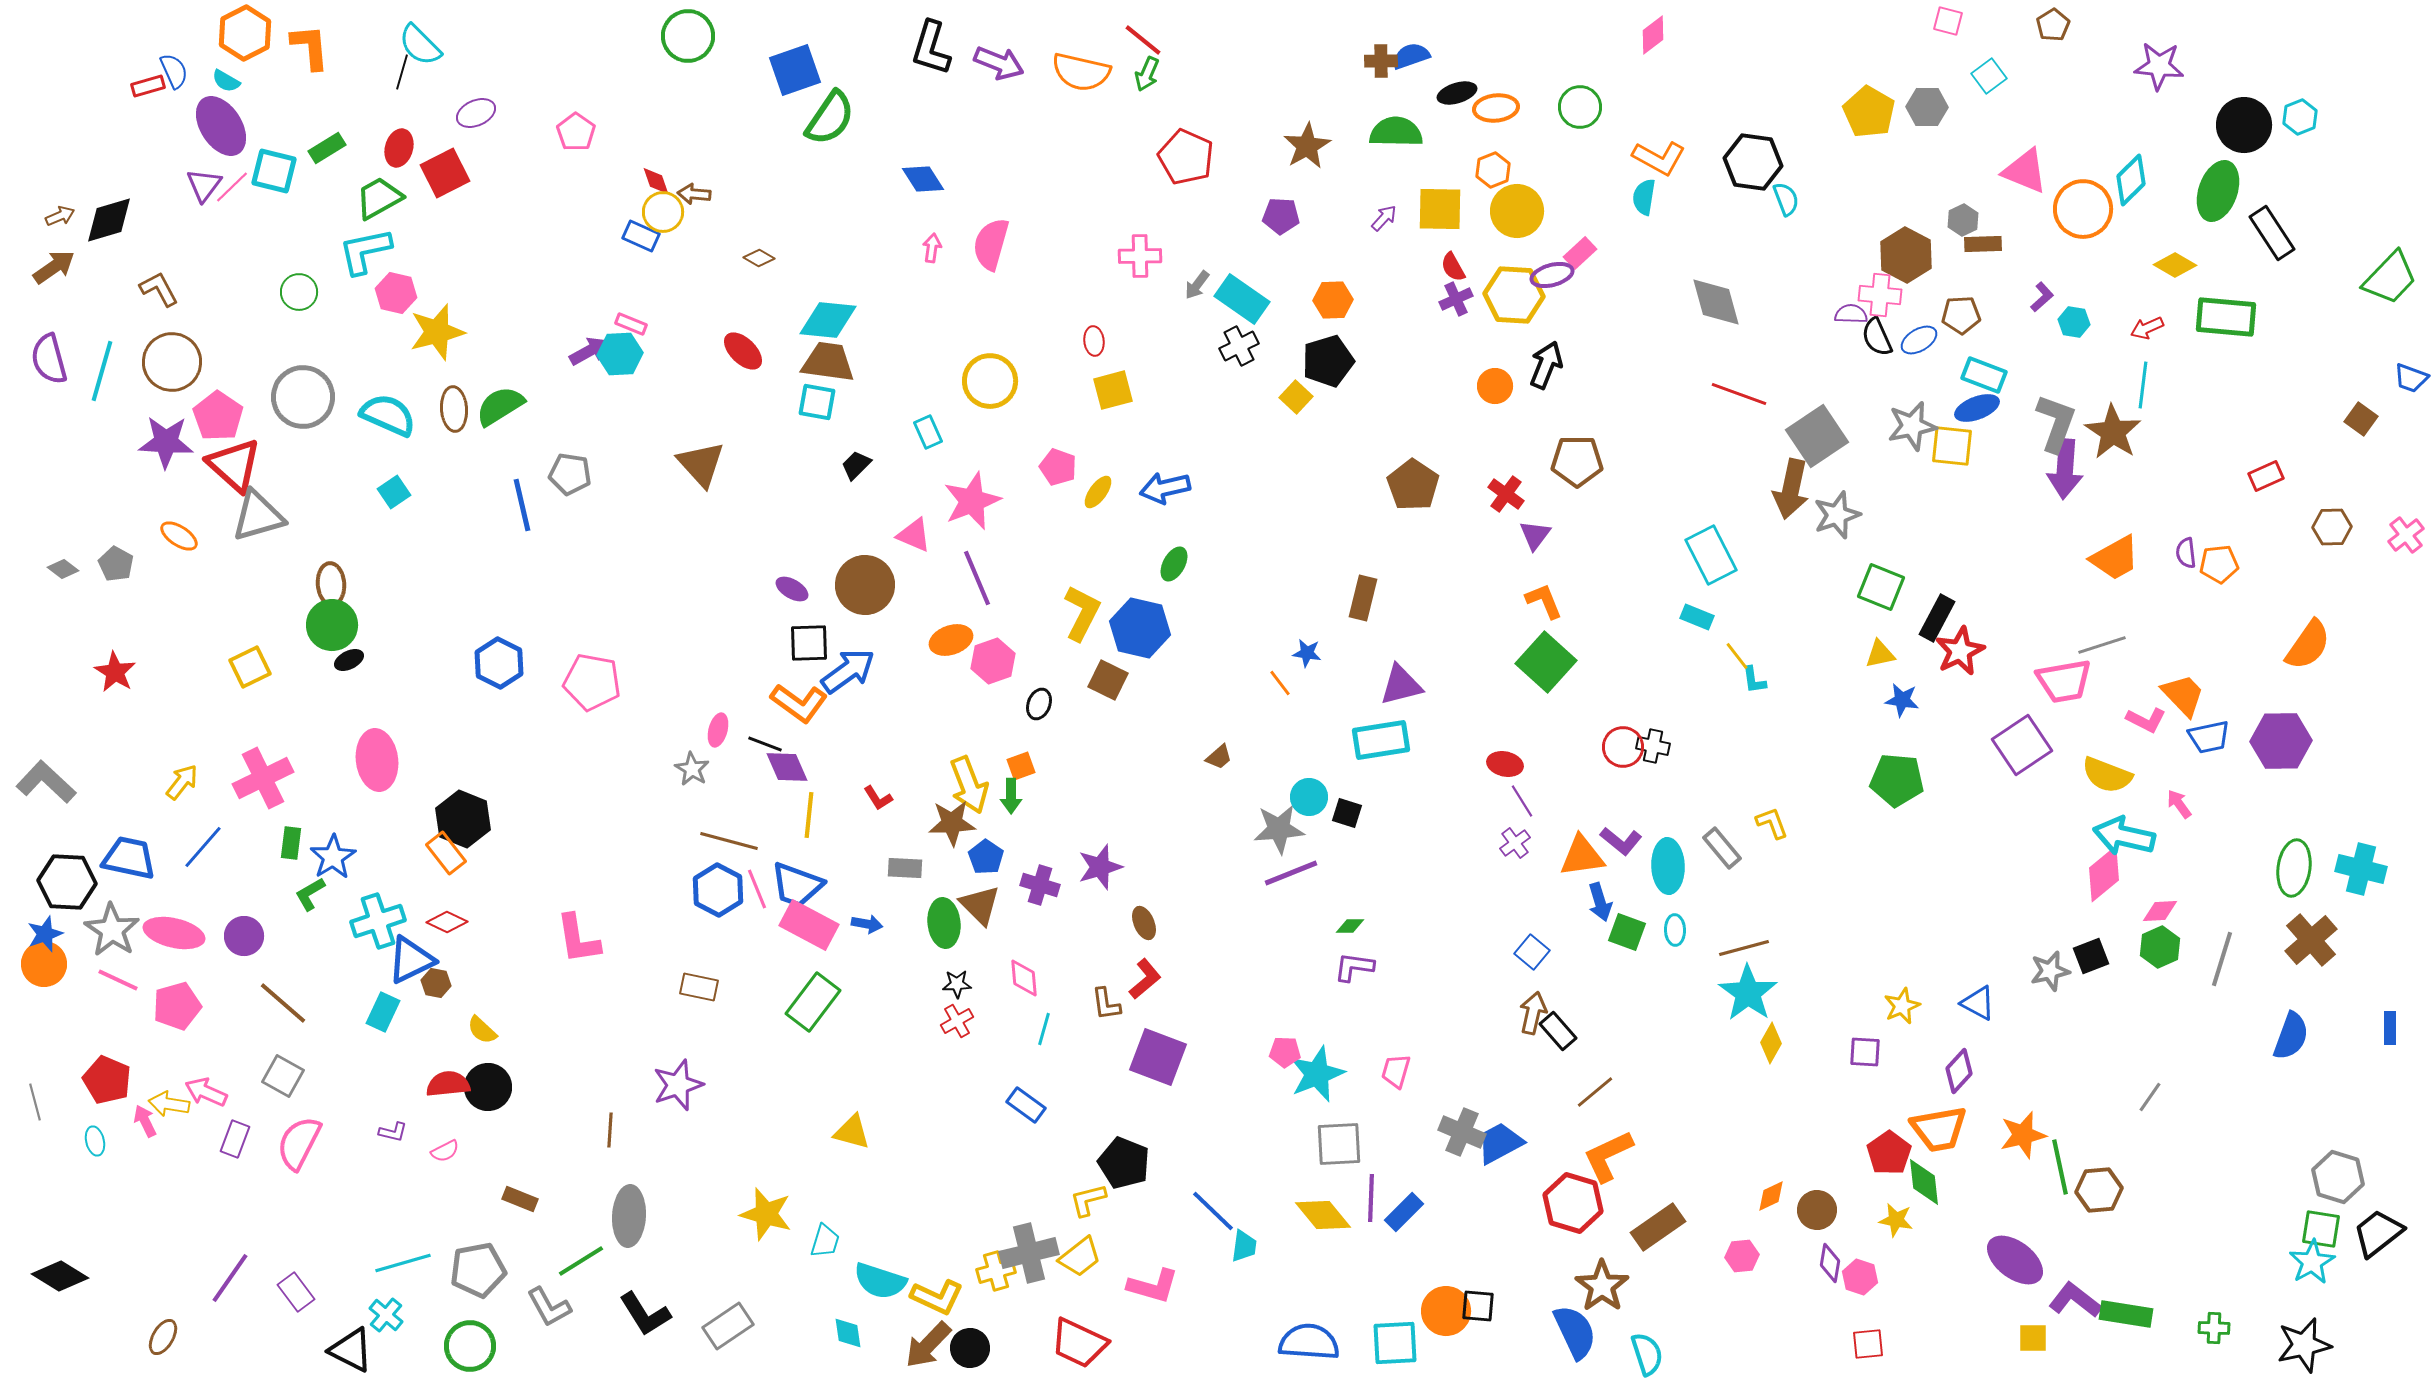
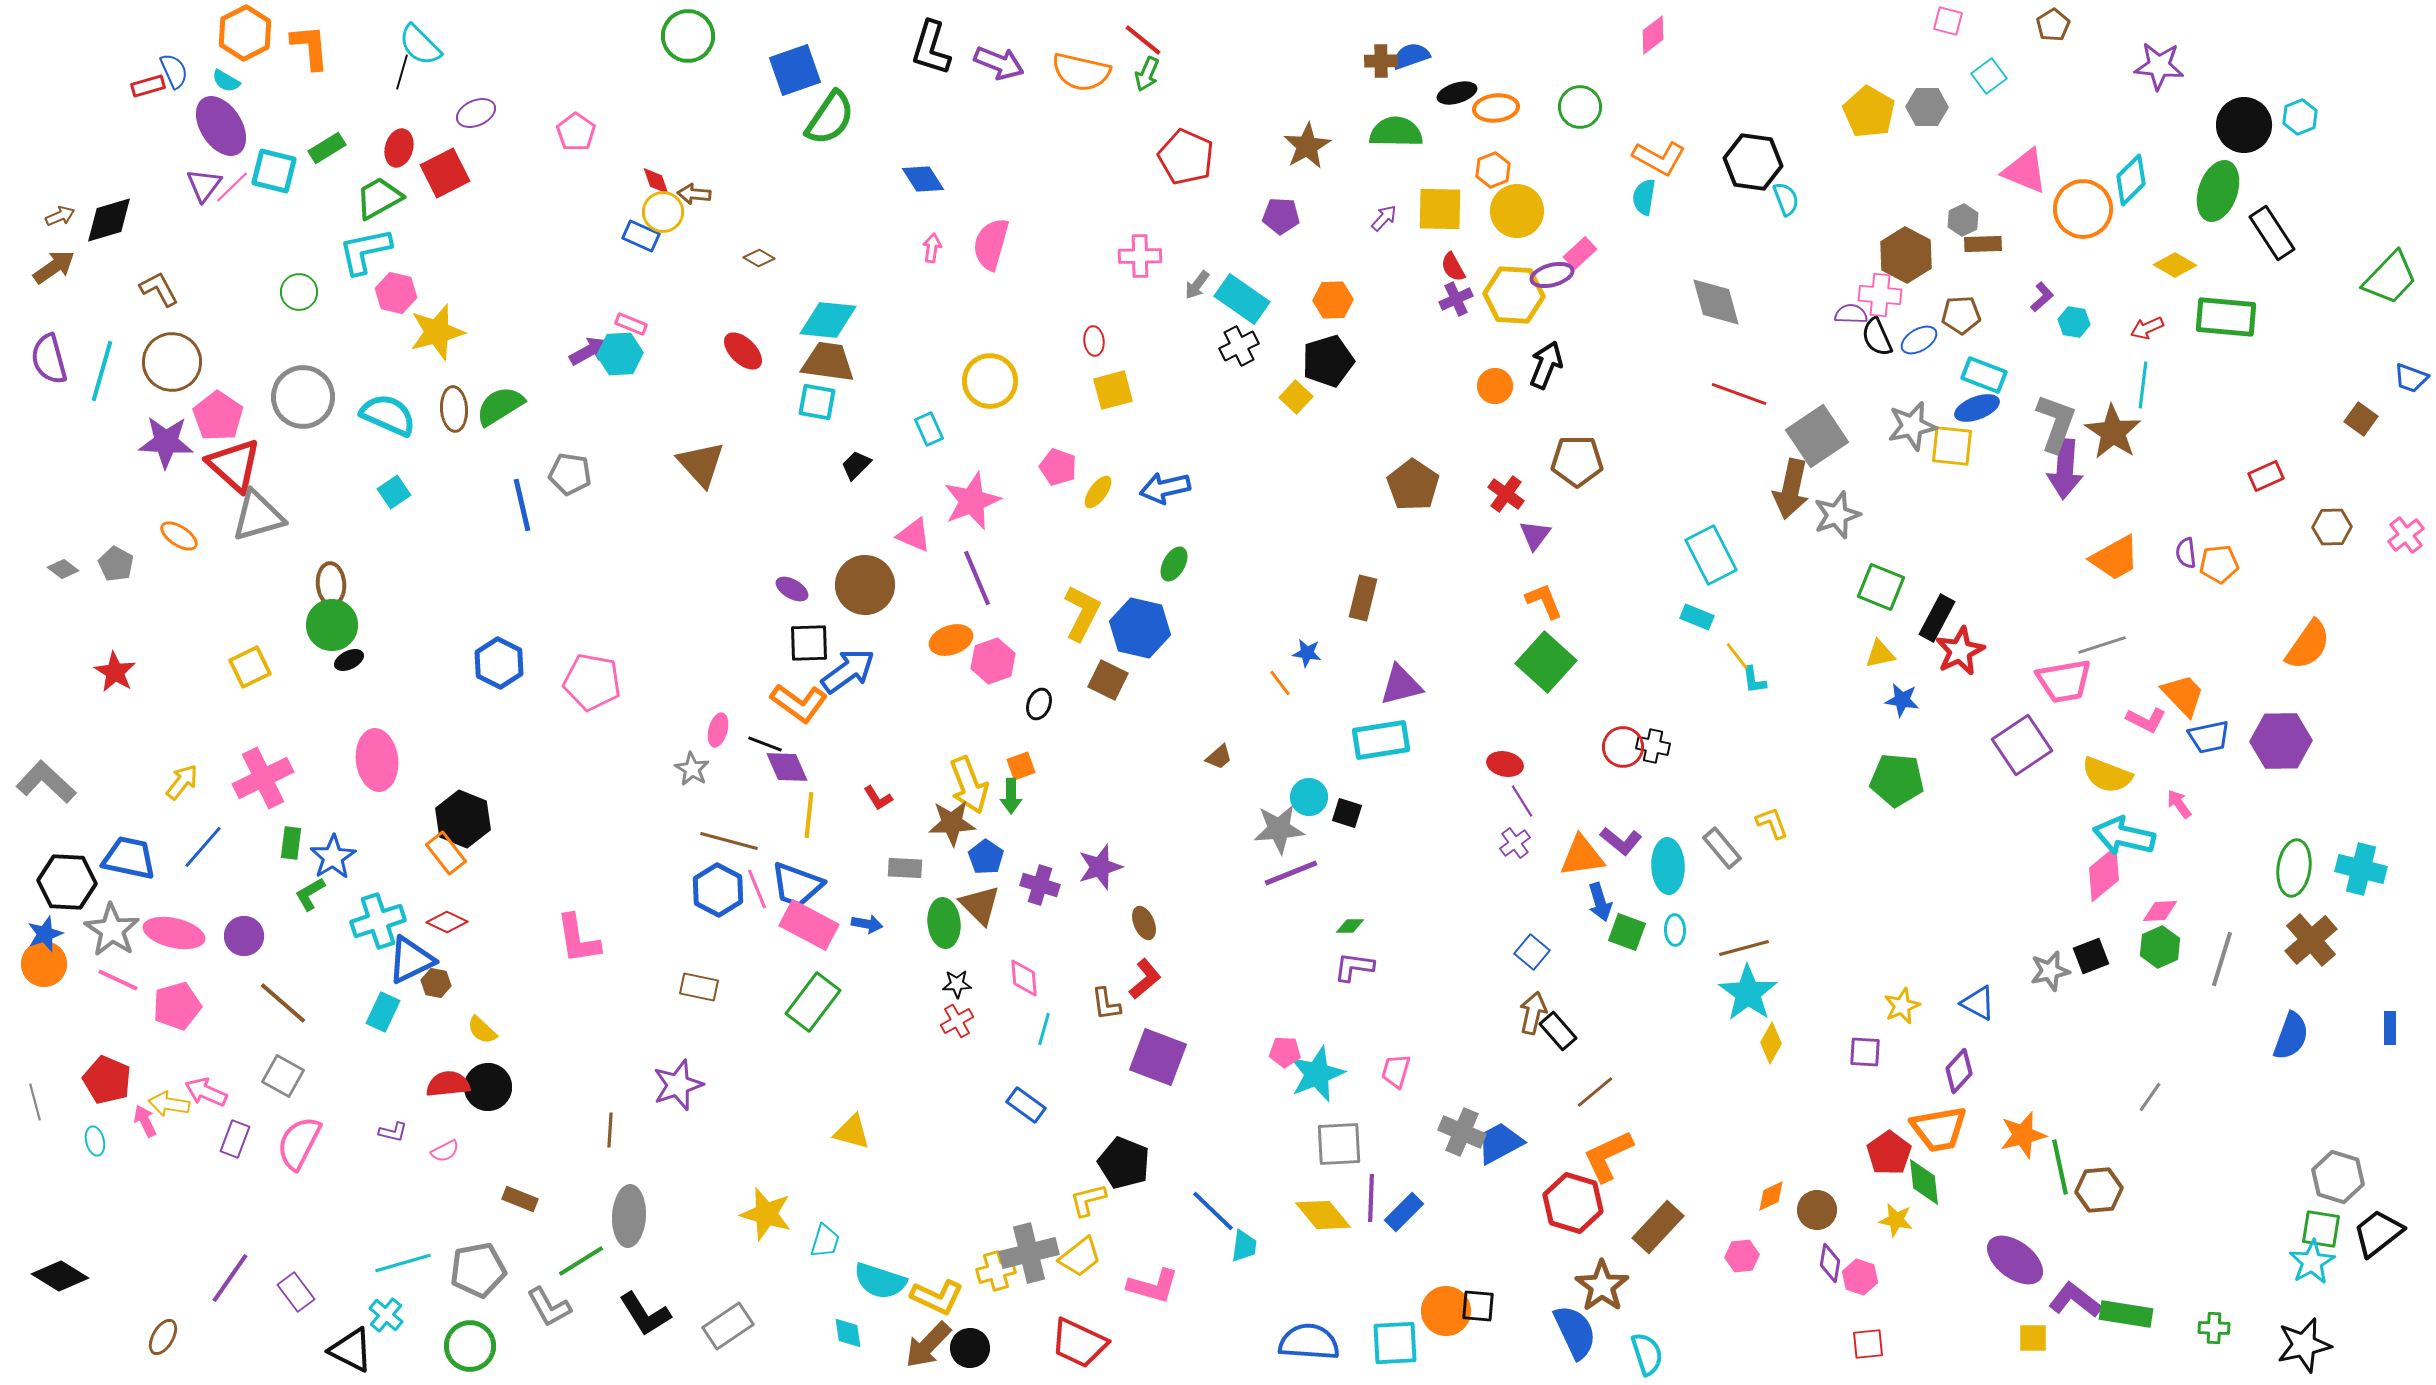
cyan rectangle at (928, 432): moved 1 px right, 3 px up
brown rectangle at (1658, 1227): rotated 12 degrees counterclockwise
